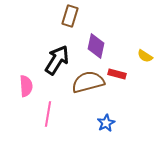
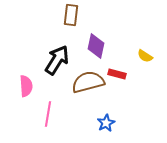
brown rectangle: moved 1 px right, 1 px up; rotated 10 degrees counterclockwise
